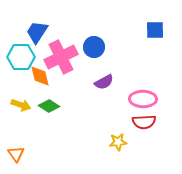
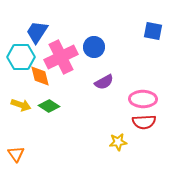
blue square: moved 2 px left, 1 px down; rotated 12 degrees clockwise
